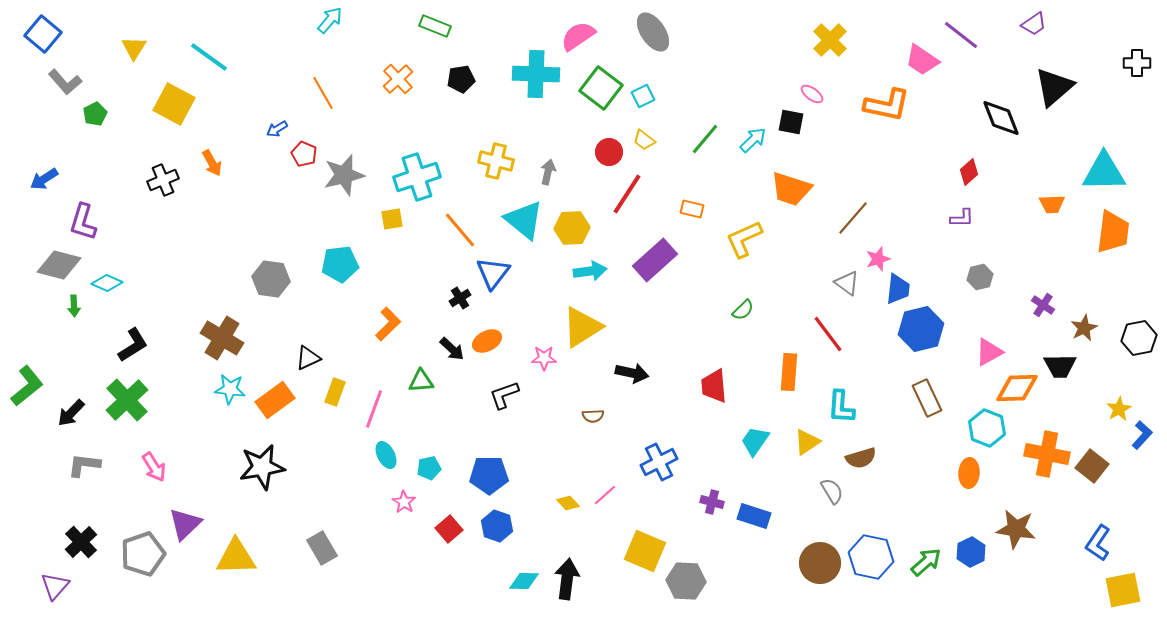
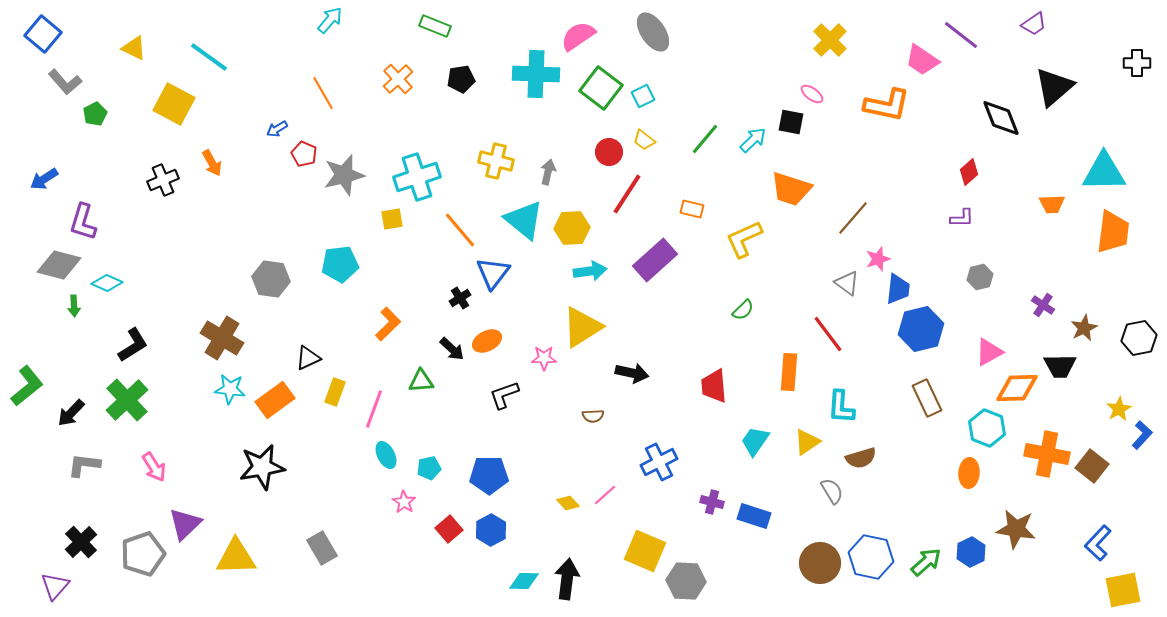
yellow triangle at (134, 48): rotated 36 degrees counterclockwise
blue hexagon at (497, 526): moved 6 px left, 4 px down; rotated 12 degrees clockwise
blue L-shape at (1098, 543): rotated 9 degrees clockwise
